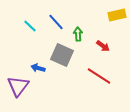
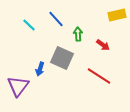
blue line: moved 3 px up
cyan line: moved 1 px left, 1 px up
red arrow: moved 1 px up
gray square: moved 3 px down
blue arrow: moved 2 px right, 1 px down; rotated 88 degrees counterclockwise
